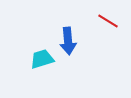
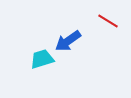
blue arrow: rotated 60 degrees clockwise
